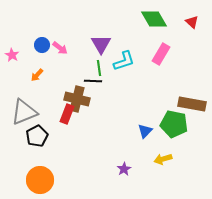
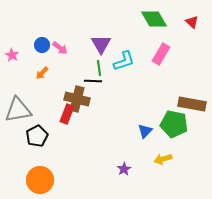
orange arrow: moved 5 px right, 2 px up
gray triangle: moved 6 px left, 2 px up; rotated 12 degrees clockwise
